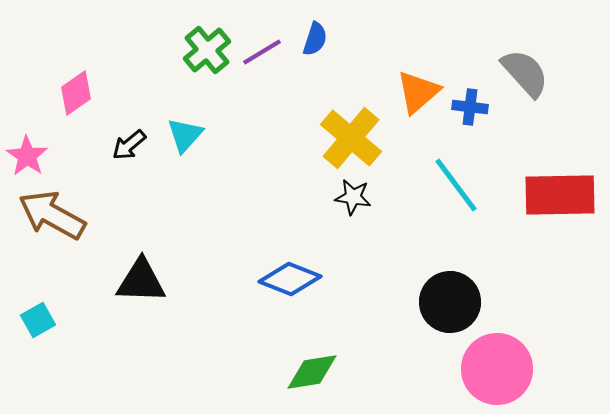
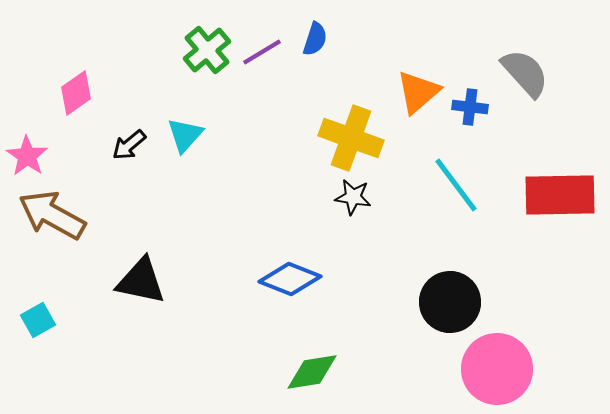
yellow cross: rotated 20 degrees counterclockwise
black triangle: rotated 10 degrees clockwise
